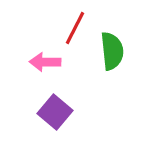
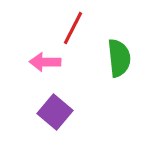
red line: moved 2 px left
green semicircle: moved 7 px right, 7 px down
